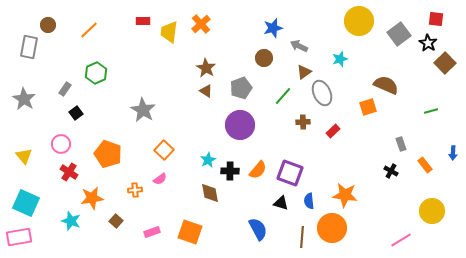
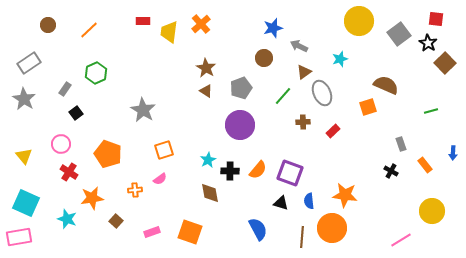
gray rectangle at (29, 47): moved 16 px down; rotated 45 degrees clockwise
orange square at (164, 150): rotated 30 degrees clockwise
cyan star at (71, 221): moved 4 px left, 2 px up
